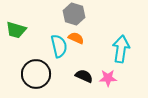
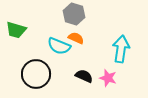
cyan semicircle: rotated 125 degrees clockwise
pink star: rotated 18 degrees clockwise
